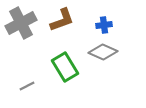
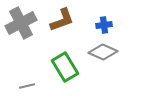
gray line: rotated 14 degrees clockwise
